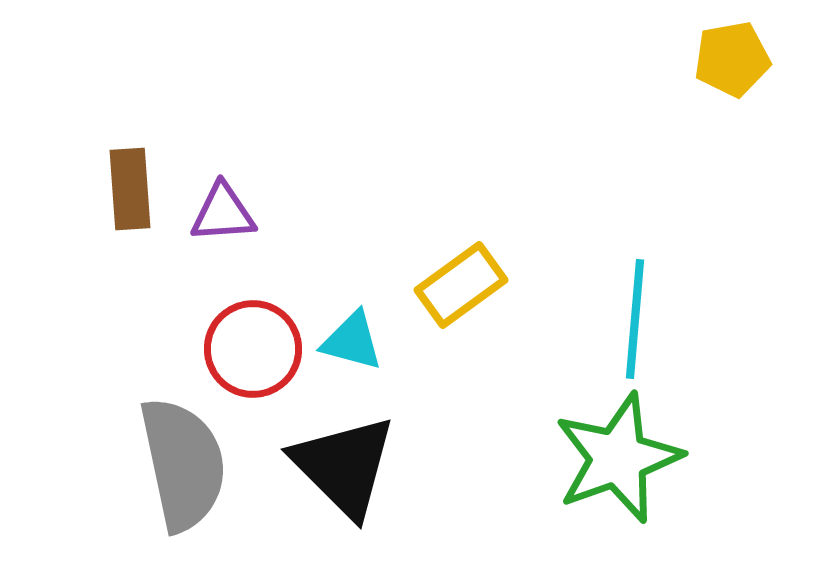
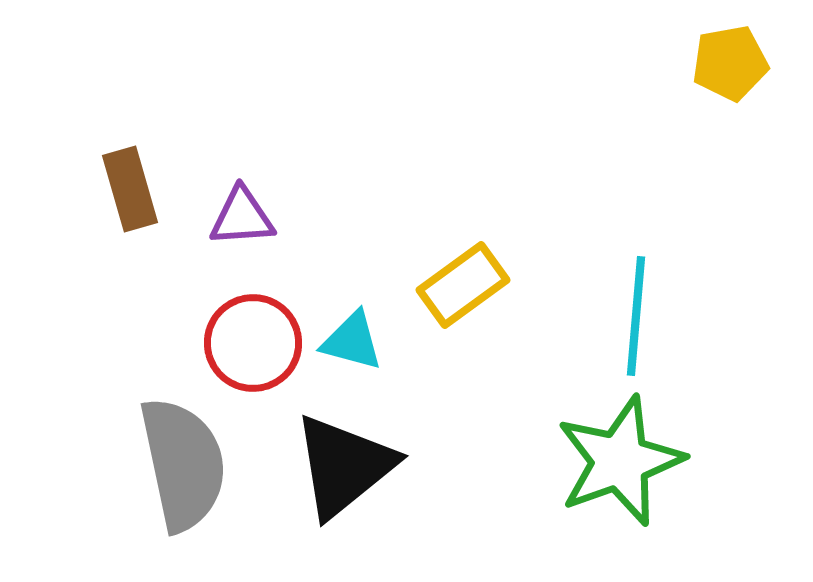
yellow pentagon: moved 2 px left, 4 px down
brown rectangle: rotated 12 degrees counterclockwise
purple triangle: moved 19 px right, 4 px down
yellow rectangle: moved 2 px right
cyan line: moved 1 px right, 3 px up
red circle: moved 6 px up
green star: moved 2 px right, 3 px down
black triangle: rotated 36 degrees clockwise
